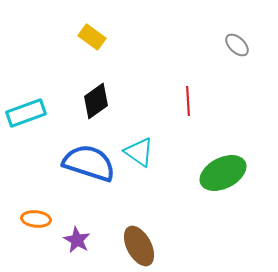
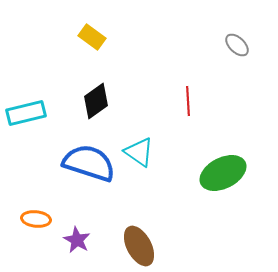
cyan rectangle: rotated 6 degrees clockwise
